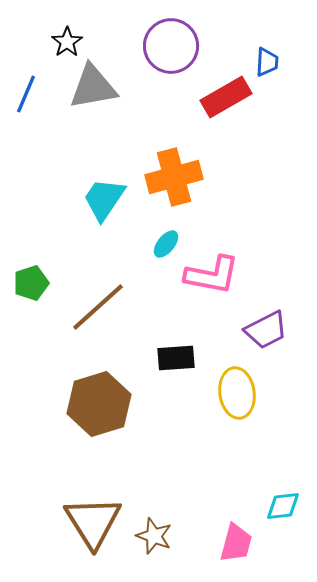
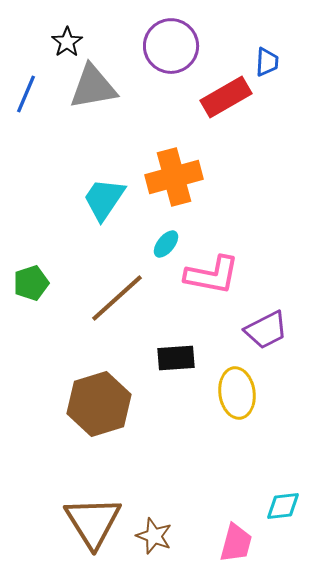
brown line: moved 19 px right, 9 px up
